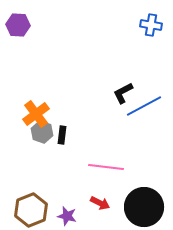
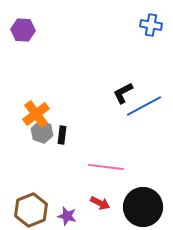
purple hexagon: moved 5 px right, 5 px down
black circle: moved 1 px left
